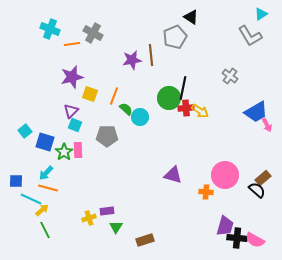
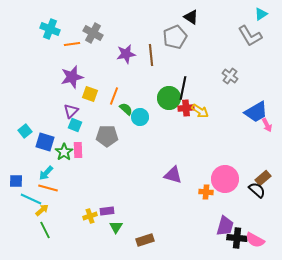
purple star at (132, 60): moved 6 px left, 6 px up
pink circle at (225, 175): moved 4 px down
yellow cross at (89, 218): moved 1 px right, 2 px up
